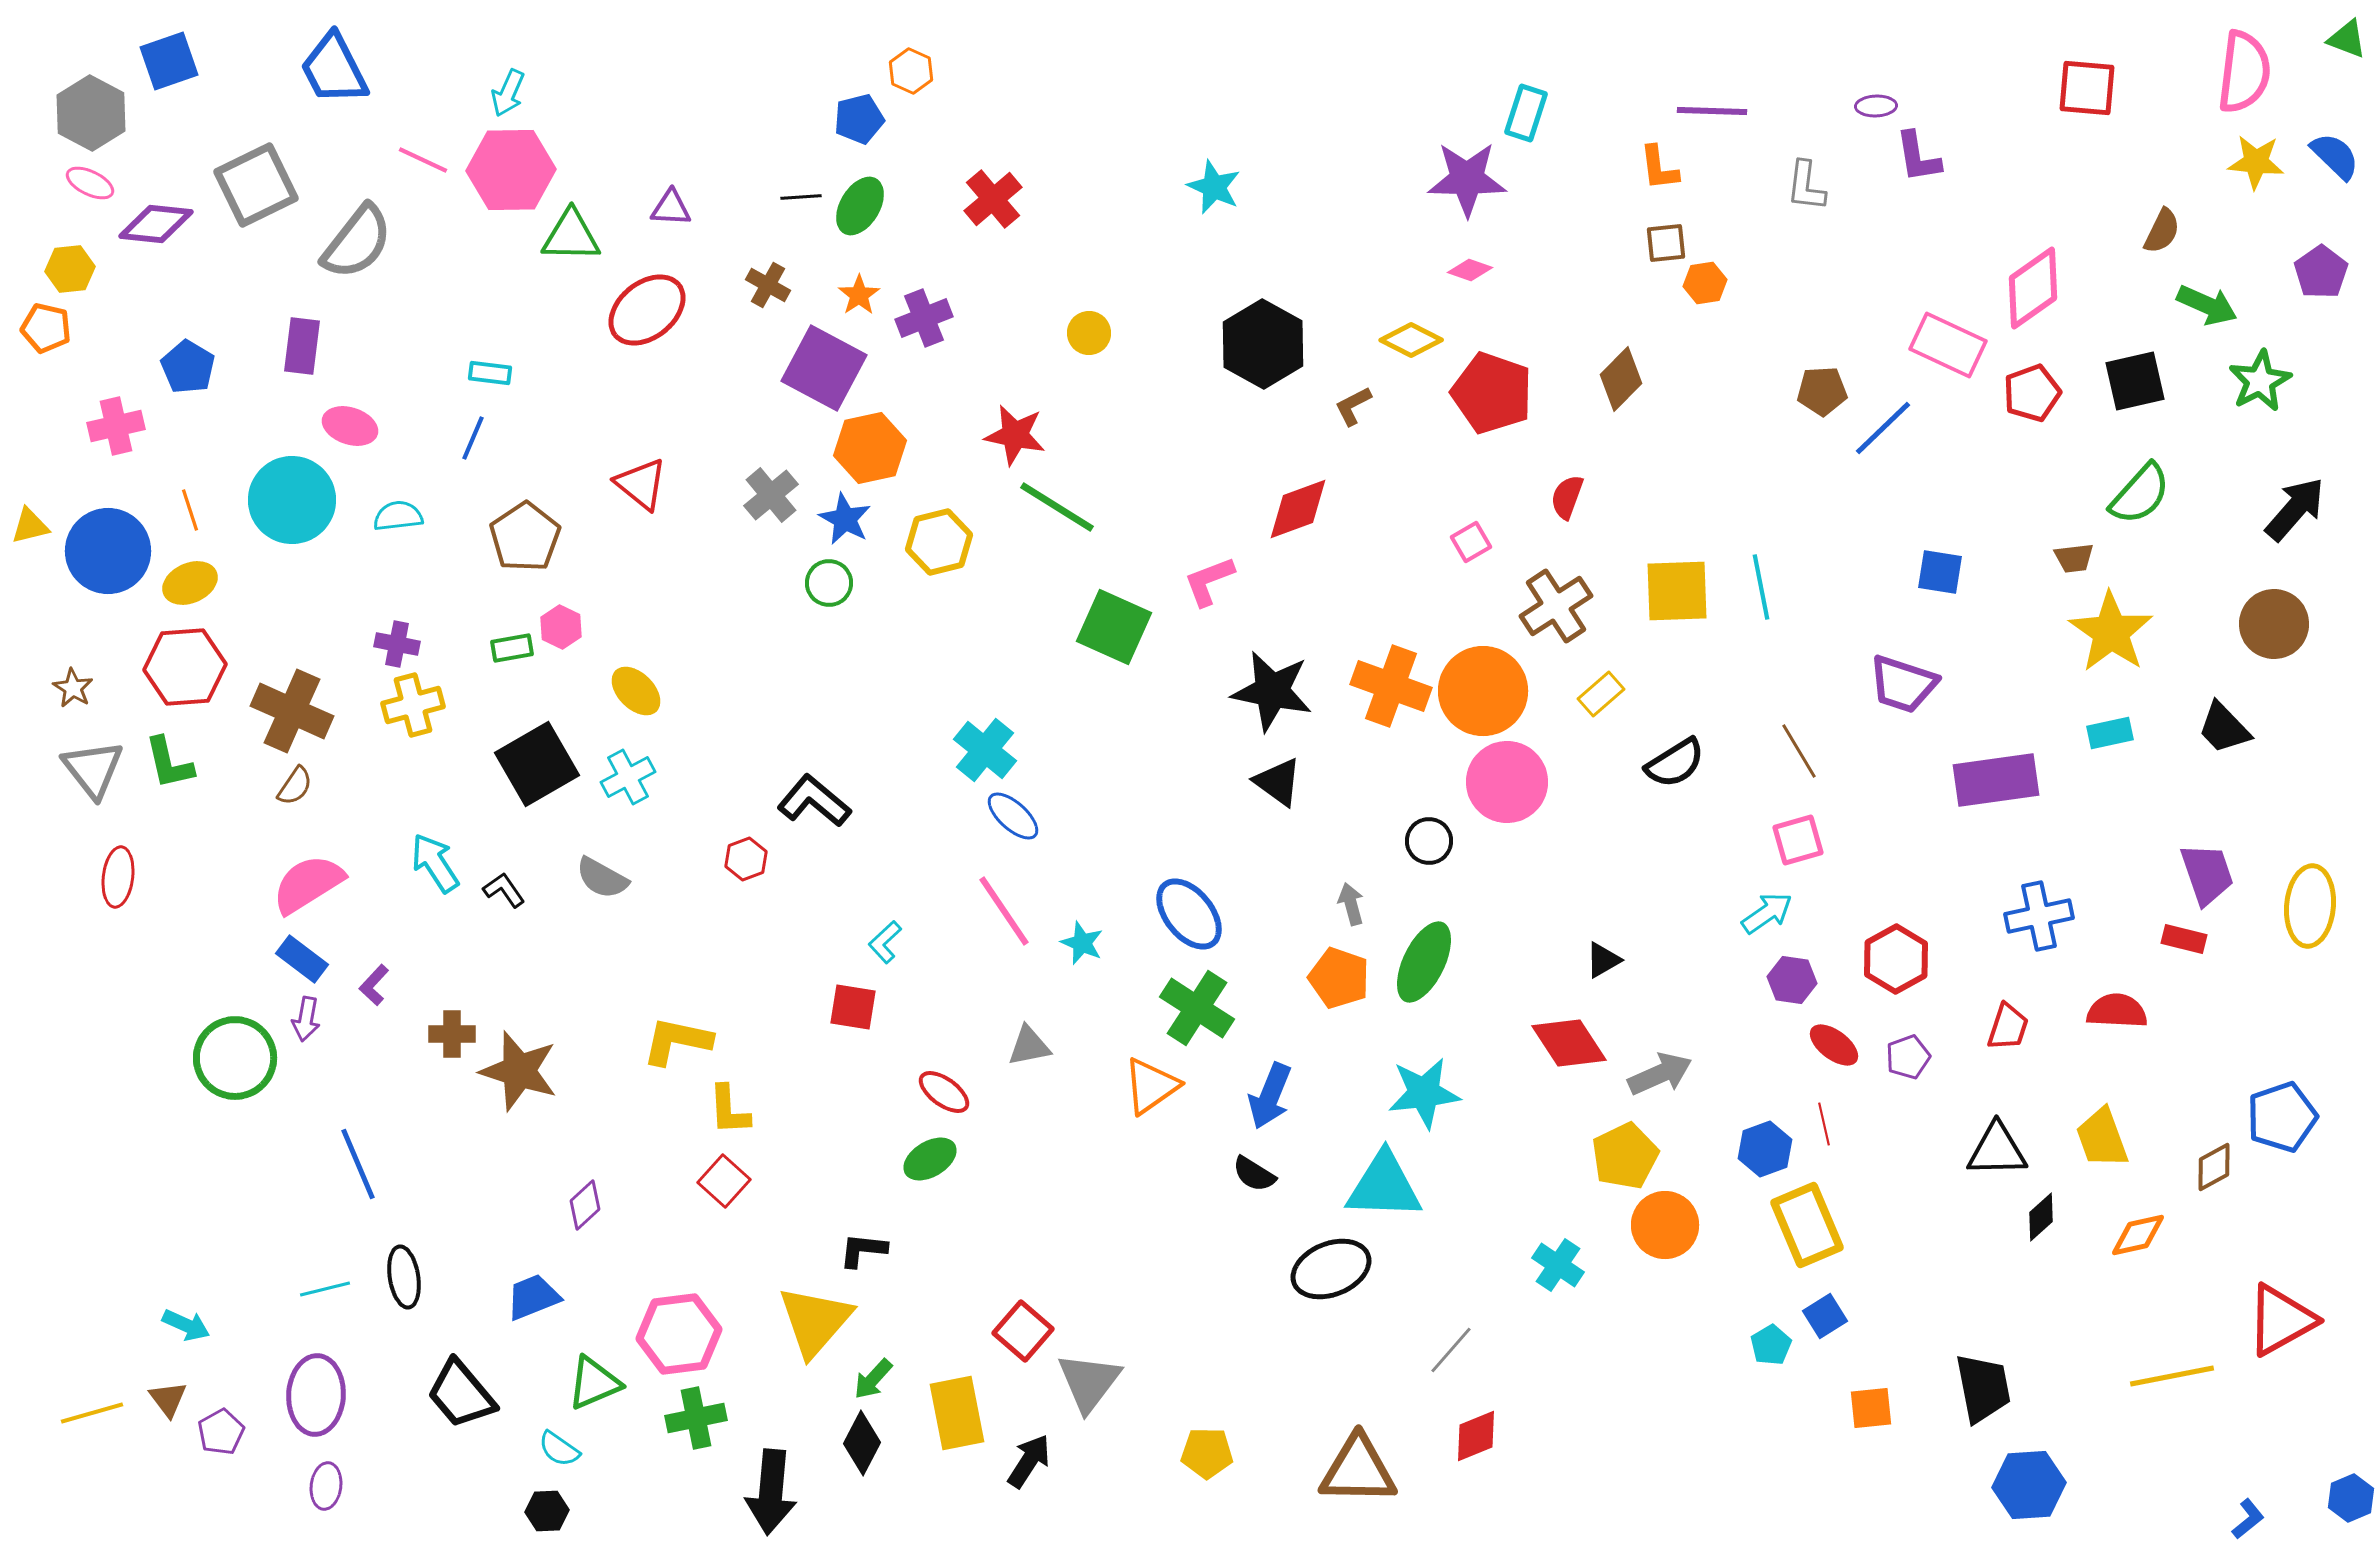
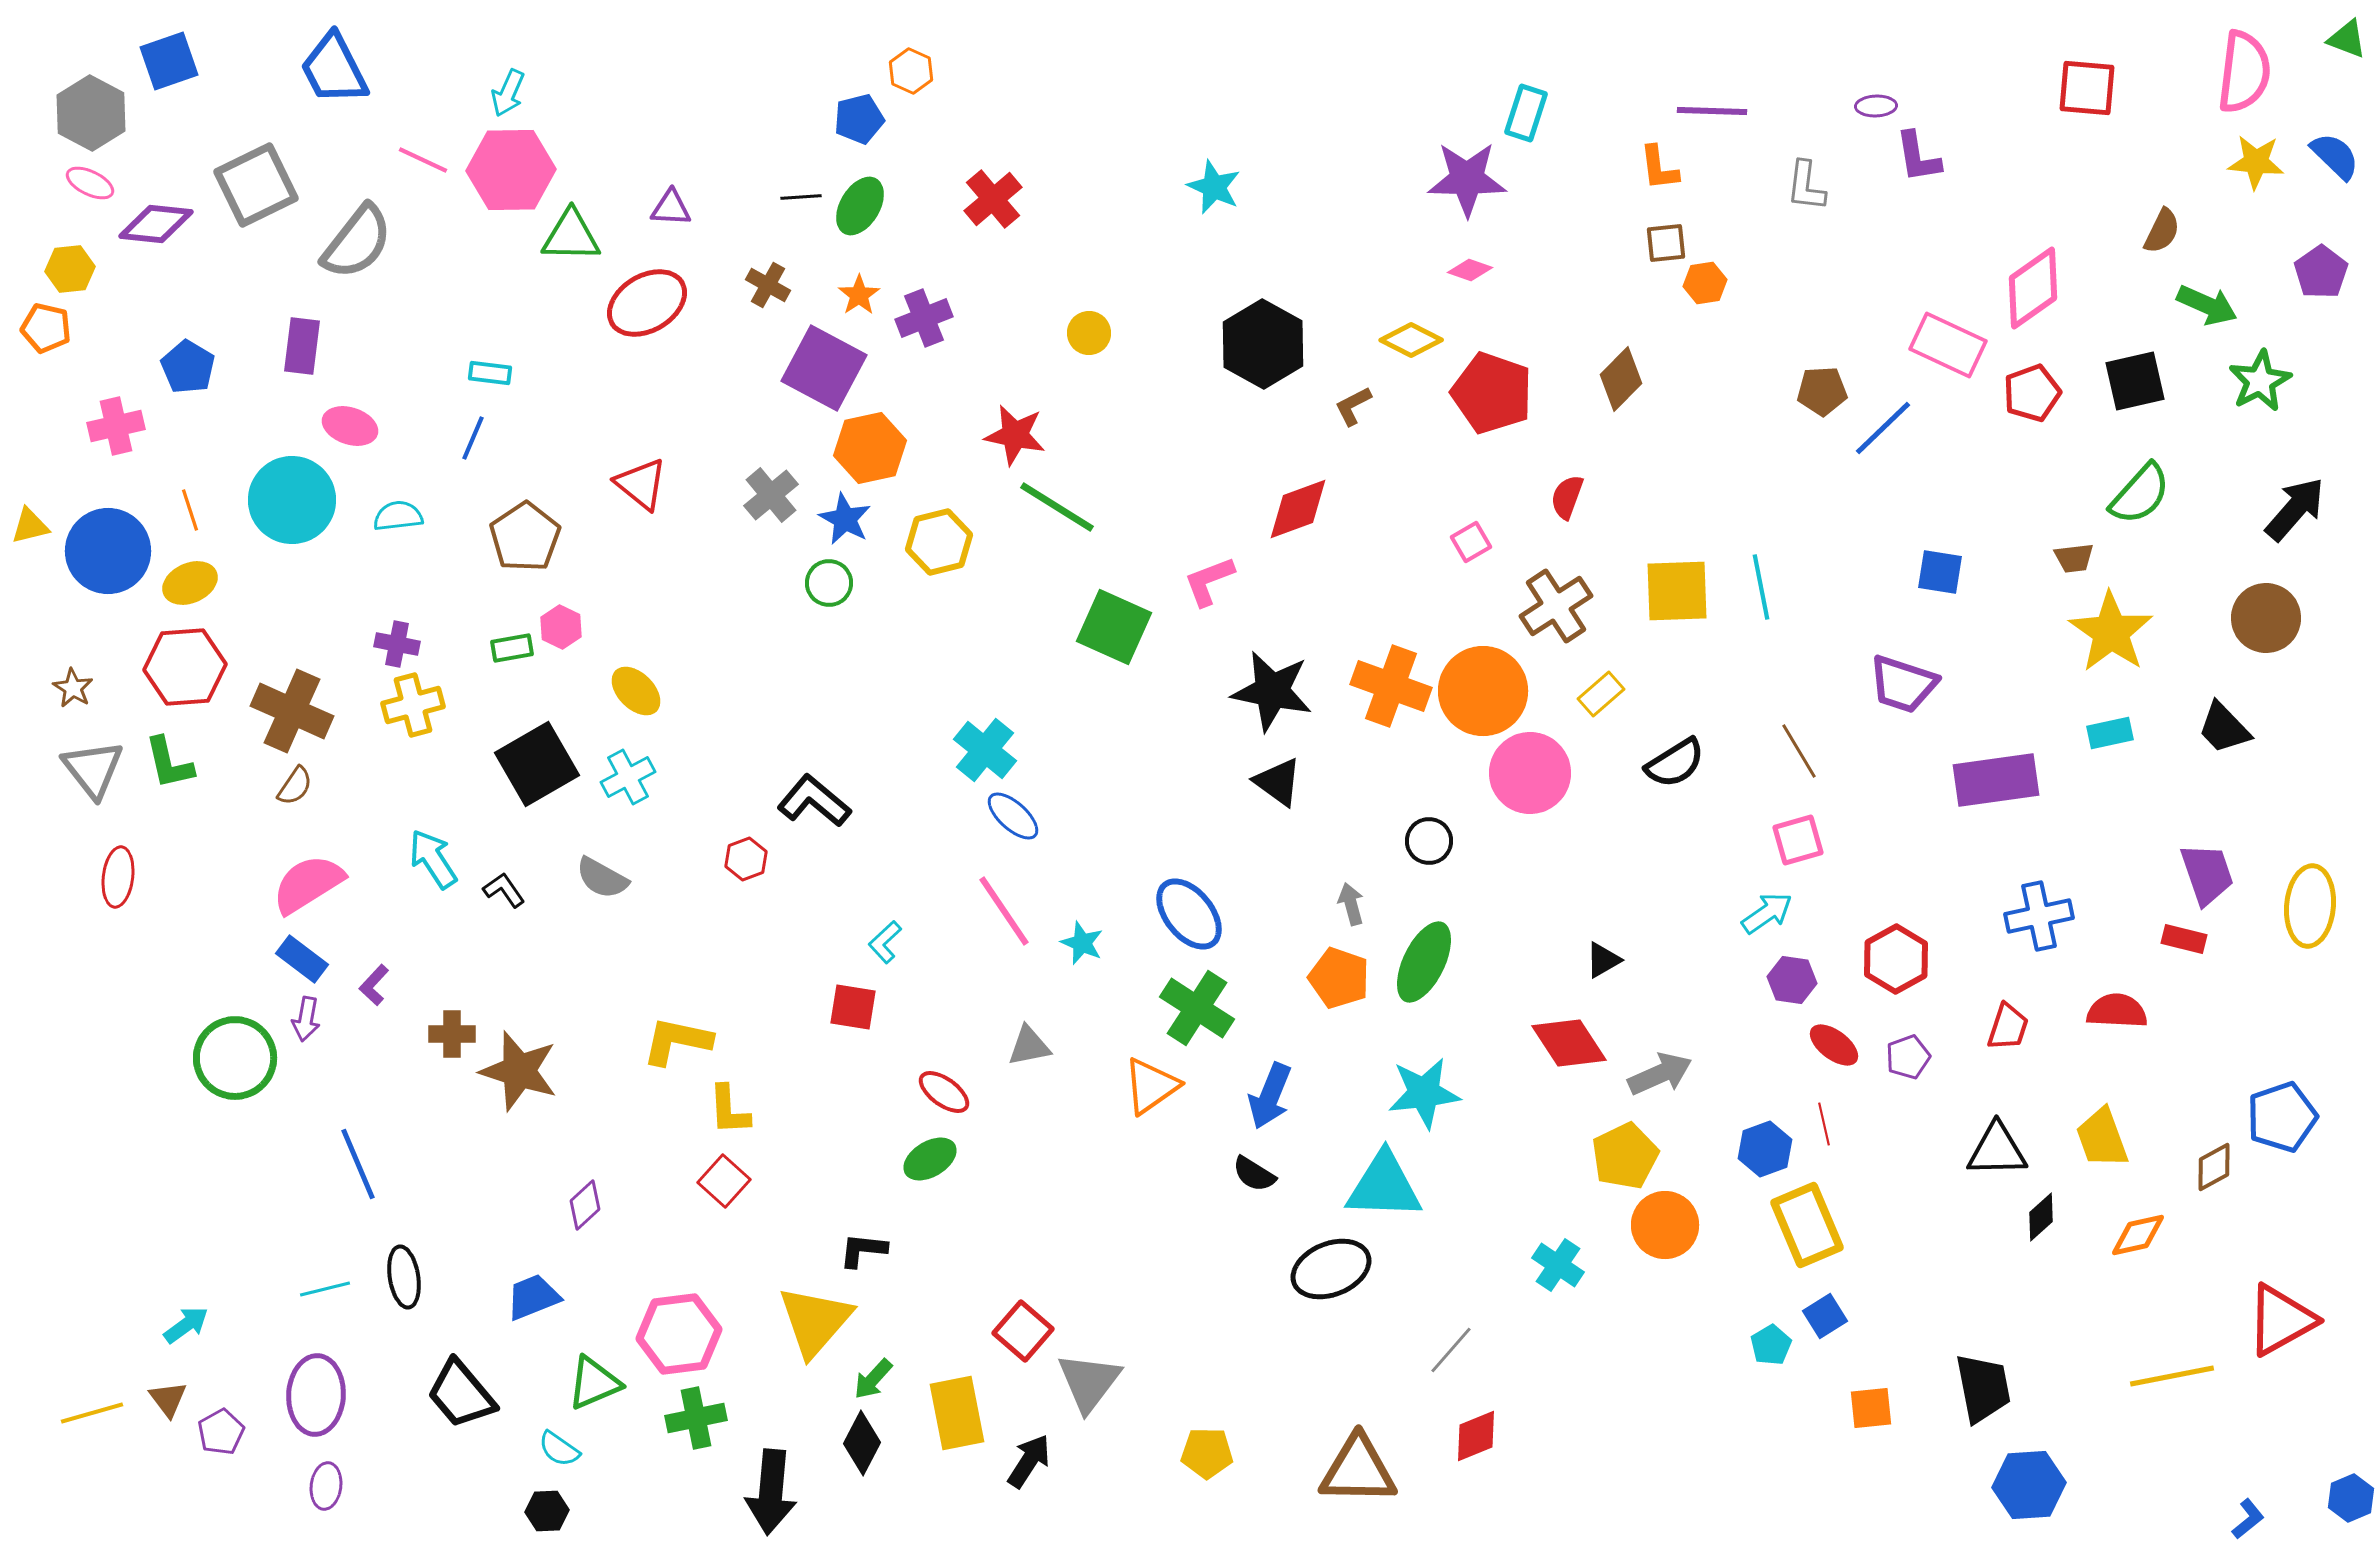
red ellipse at (647, 310): moved 7 px up; rotated 8 degrees clockwise
brown circle at (2274, 624): moved 8 px left, 6 px up
pink circle at (1507, 782): moved 23 px right, 9 px up
cyan arrow at (435, 863): moved 2 px left, 4 px up
cyan arrow at (186, 1325): rotated 60 degrees counterclockwise
